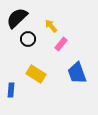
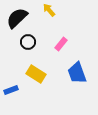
yellow arrow: moved 2 px left, 16 px up
black circle: moved 3 px down
blue rectangle: rotated 64 degrees clockwise
